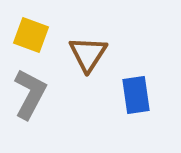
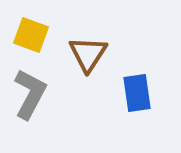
blue rectangle: moved 1 px right, 2 px up
